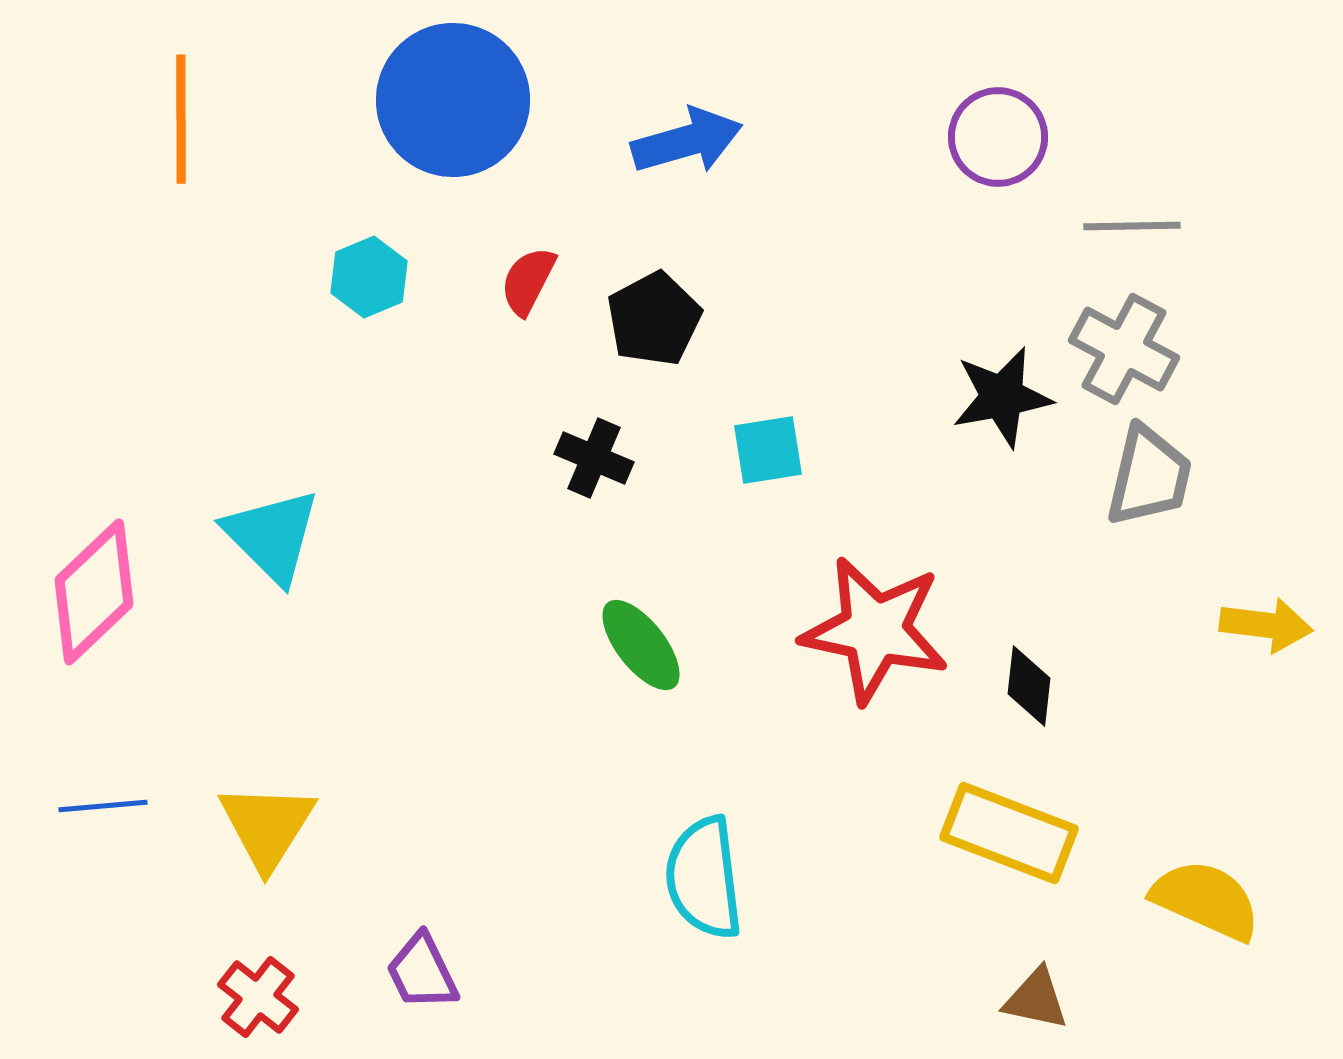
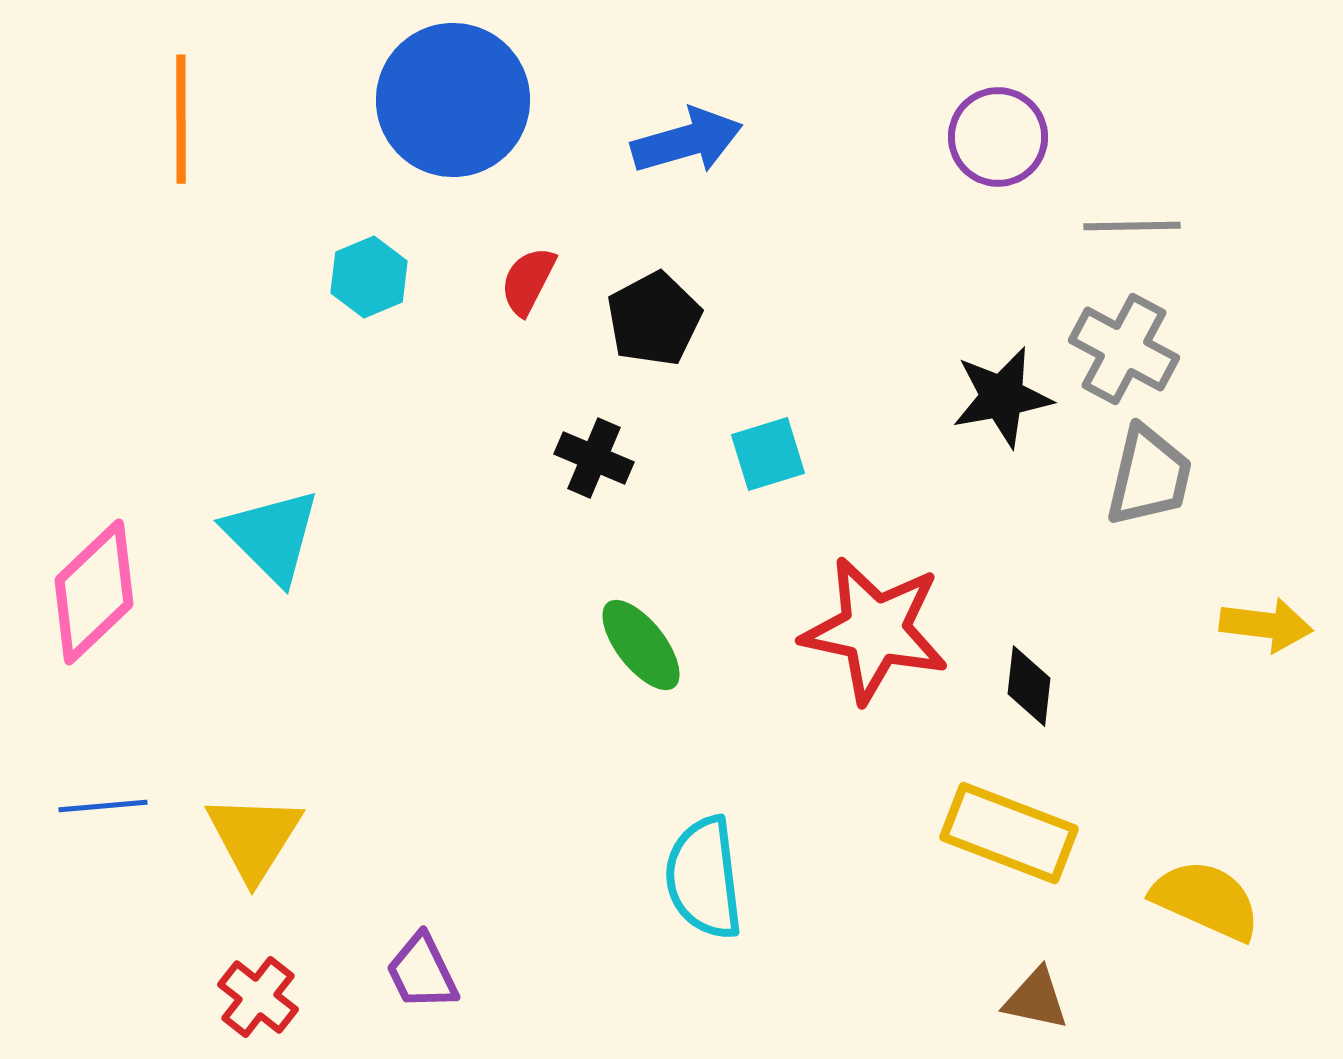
cyan square: moved 4 px down; rotated 8 degrees counterclockwise
yellow triangle: moved 13 px left, 11 px down
